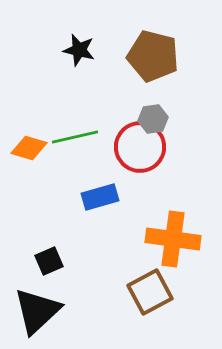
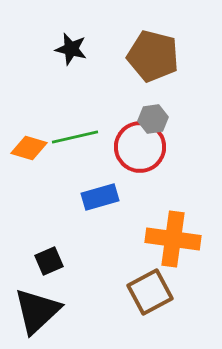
black star: moved 8 px left, 1 px up
